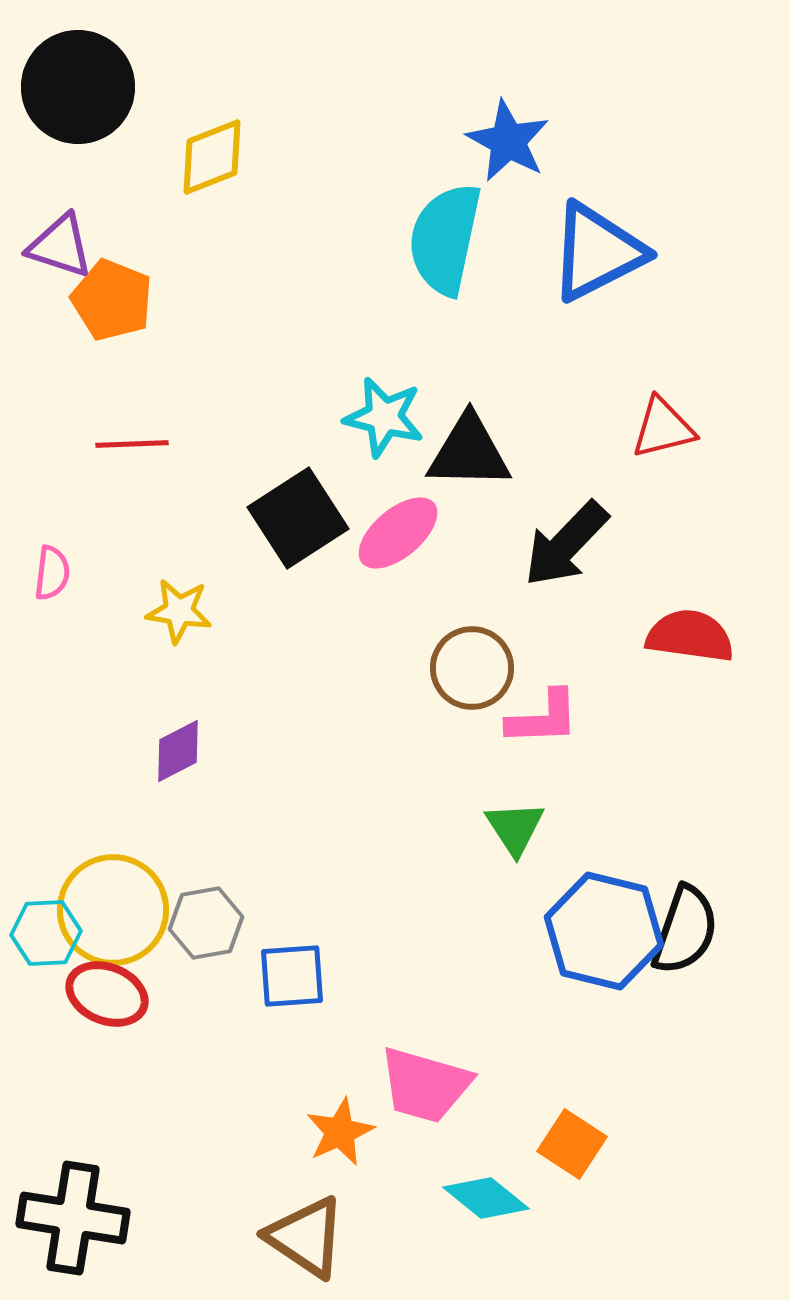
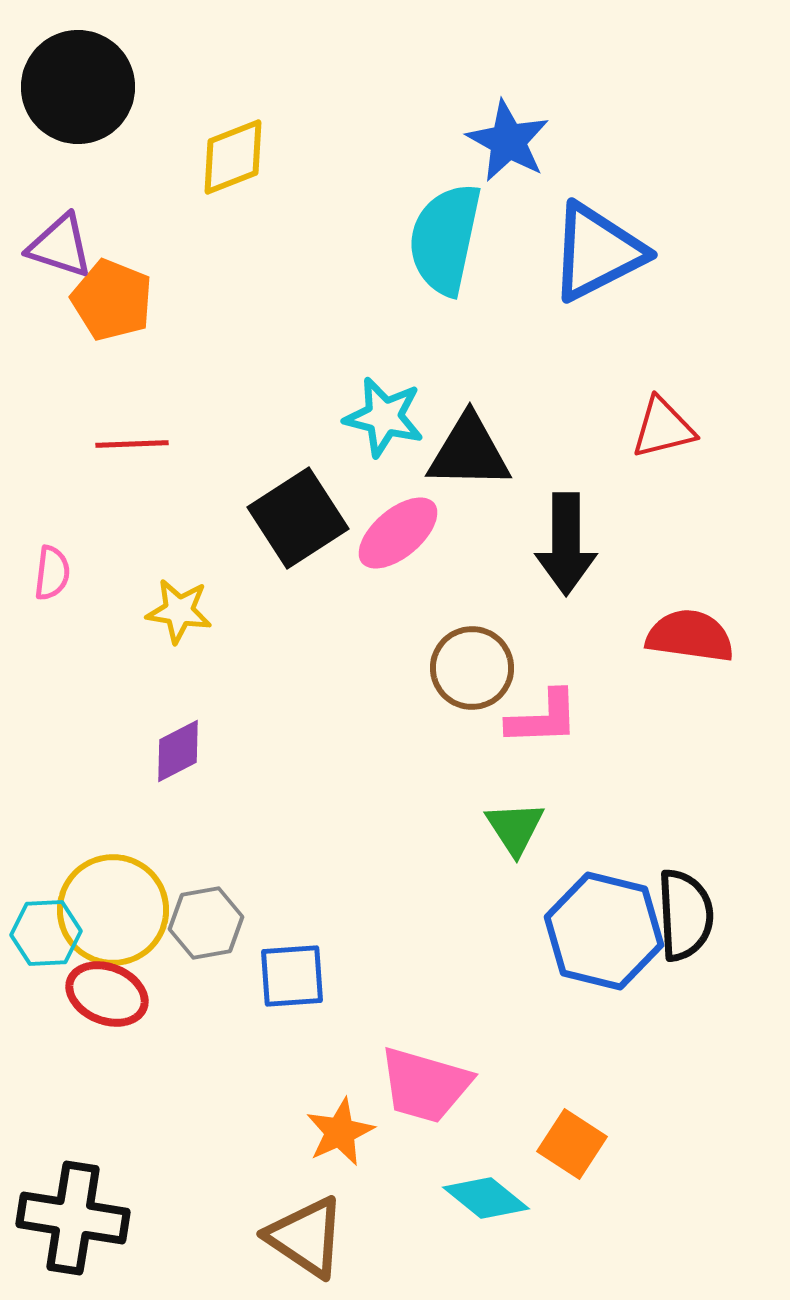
yellow diamond: moved 21 px right
black arrow: rotated 44 degrees counterclockwise
black semicircle: moved 15 px up; rotated 22 degrees counterclockwise
